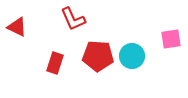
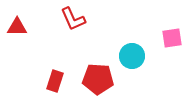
red triangle: rotated 25 degrees counterclockwise
pink square: moved 1 px right, 1 px up
red pentagon: moved 23 px down
red rectangle: moved 18 px down
